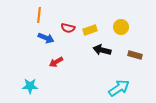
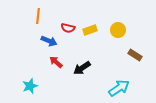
orange line: moved 1 px left, 1 px down
yellow circle: moved 3 px left, 3 px down
blue arrow: moved 3 px right, 3 px down
black arrow: moved 20 px left, 18 px down; rotated 48 degrees counterclockwise
brown rectangle: rotated 16 degrees clockwise
red arrow: rotated 72 degrees clockwise
cyan star: rotated 21 degrees counterclockwise
